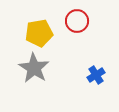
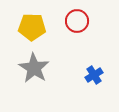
yellow pentagon: moved 7 px left, 6 px up; rotated 12 degrees clockwise
blue cross: moved 2 px left
